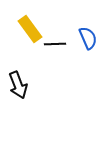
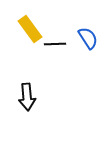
blue semicircle: rotated 10 degrees counterclockwise
black arrow: moved 9 px right, 12 px down; rotated 16 degrees clockwise
